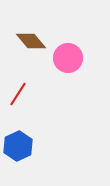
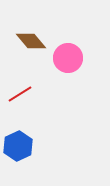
red line: moved 2 px right; rotated 25 degrees clockwise
